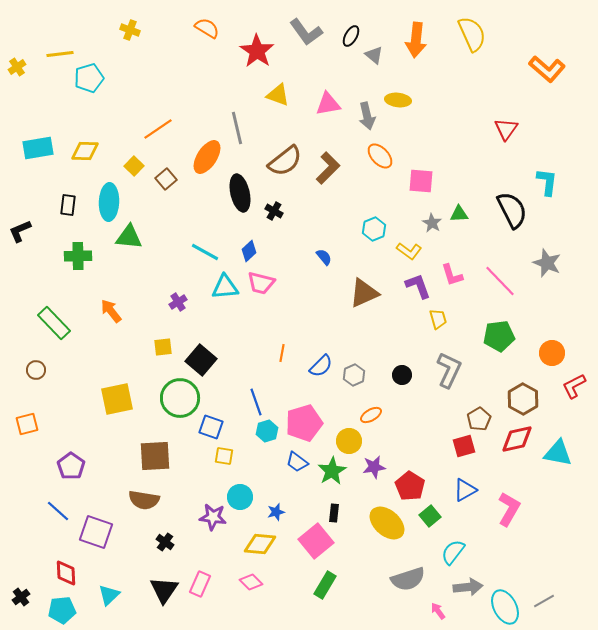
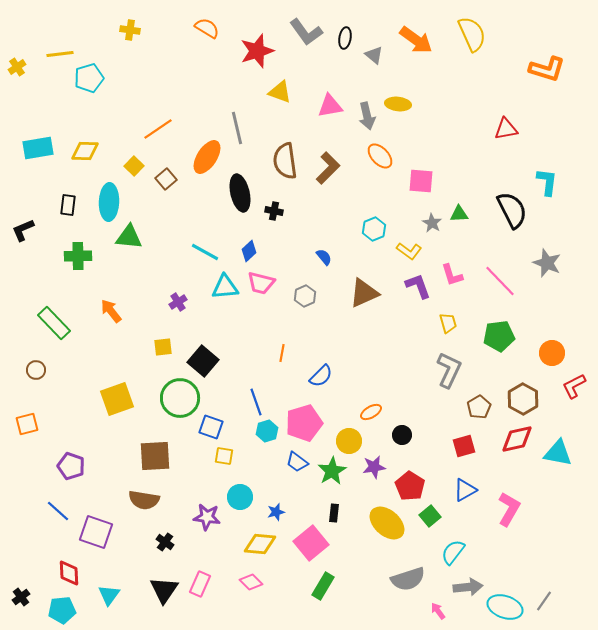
yellow cross at (130, 30): rotated 12 degrees counterclockwise
black ellipse at (351, 36): moved 6 px left, 2 px down; rotated 20 degrees counterclockwise
orange arrow at (416, 40): rotated 60 degrees counterclockwise
red star at (257, 51): rotated 20 degrees clockwise
orange L-shape at (547, 69): rotated 24 degrees counterclockwise
yellow triangle at (278, 95): moved 2 px right, 3 px up
yellow ellipse at (398, 100): moved 4 px down
pink triangle at (328, 104): moved 2 px right, 2 px down
red triangle at (506, 129): rotated 45 degrees clockwise
brown semicircle at (285, 161): rotated 120 degrees clockwise
black cross at (274, 211): rotated 18 degrees counterclockwise
black L-shape at (20, 231): moved 3 px right, 1 px up
yellow trapezoid at (438, 319): moved 10 px right, 4 px down
black square at (201, 360): moved 2 px right, 1 px down
blue semicircle at (321, 366): moved 10 px down
gray hexagon at (354, 375): moved 49 px left, 79 px up
black circle at (402, 375): moved 60 px down
yellow square at (117, 399): rotated 8 degrees counterclockwise
orange ellipse at (371, 415): moved 3 px up
brown pentagon at (479, 419): moved 12 px up
purple pentagon at (71, 466): rotated 16 degrees counterclockwise
purple star at (213, 517): moved 6 px left
pink square at (316, 541): moved 5 px left, 2 px down
red diamond at (66, 573): moved 3 px right
green rectangle at (325, 585): moved 2 px left, 1 px down
cyan triangle at (109, 595): rotated 10 degrees counterclockwise
gray line at (544, 601): rotated 25 degrees counterclockwise
cyan ellipse at (505, 607): rotated 44 degrees counterclockwise
